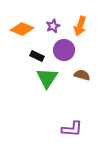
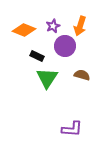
orange diamond: moved 2 px right, 1 px down
purple circle: moved 1 px right, 4 px up
